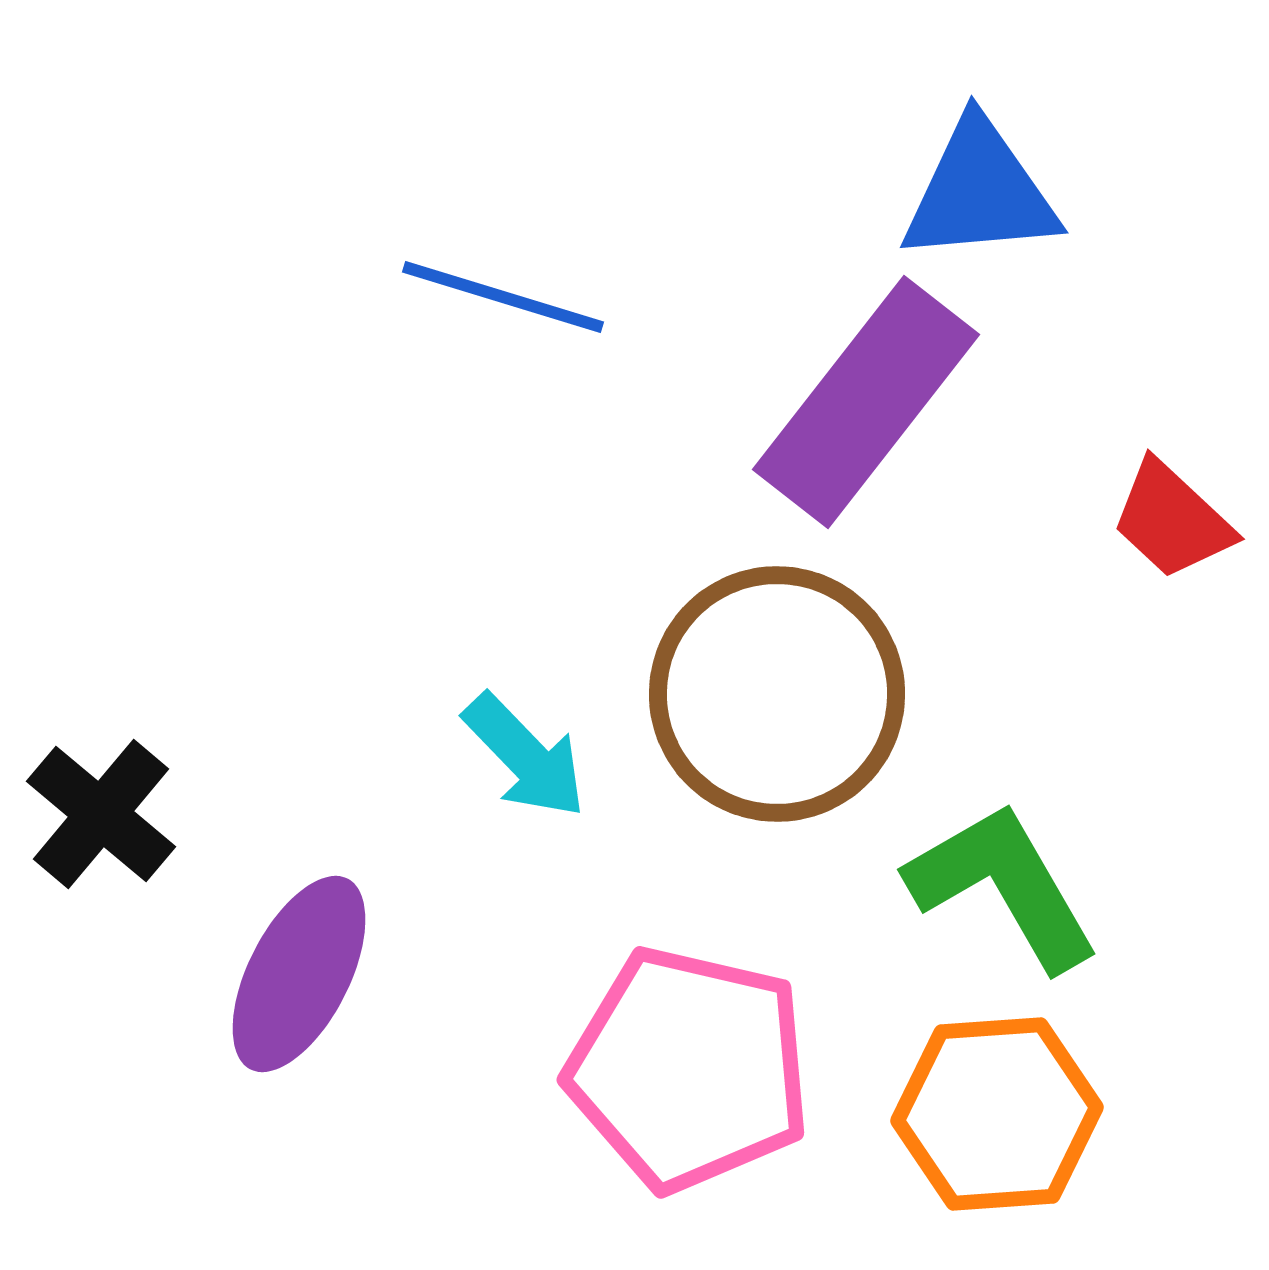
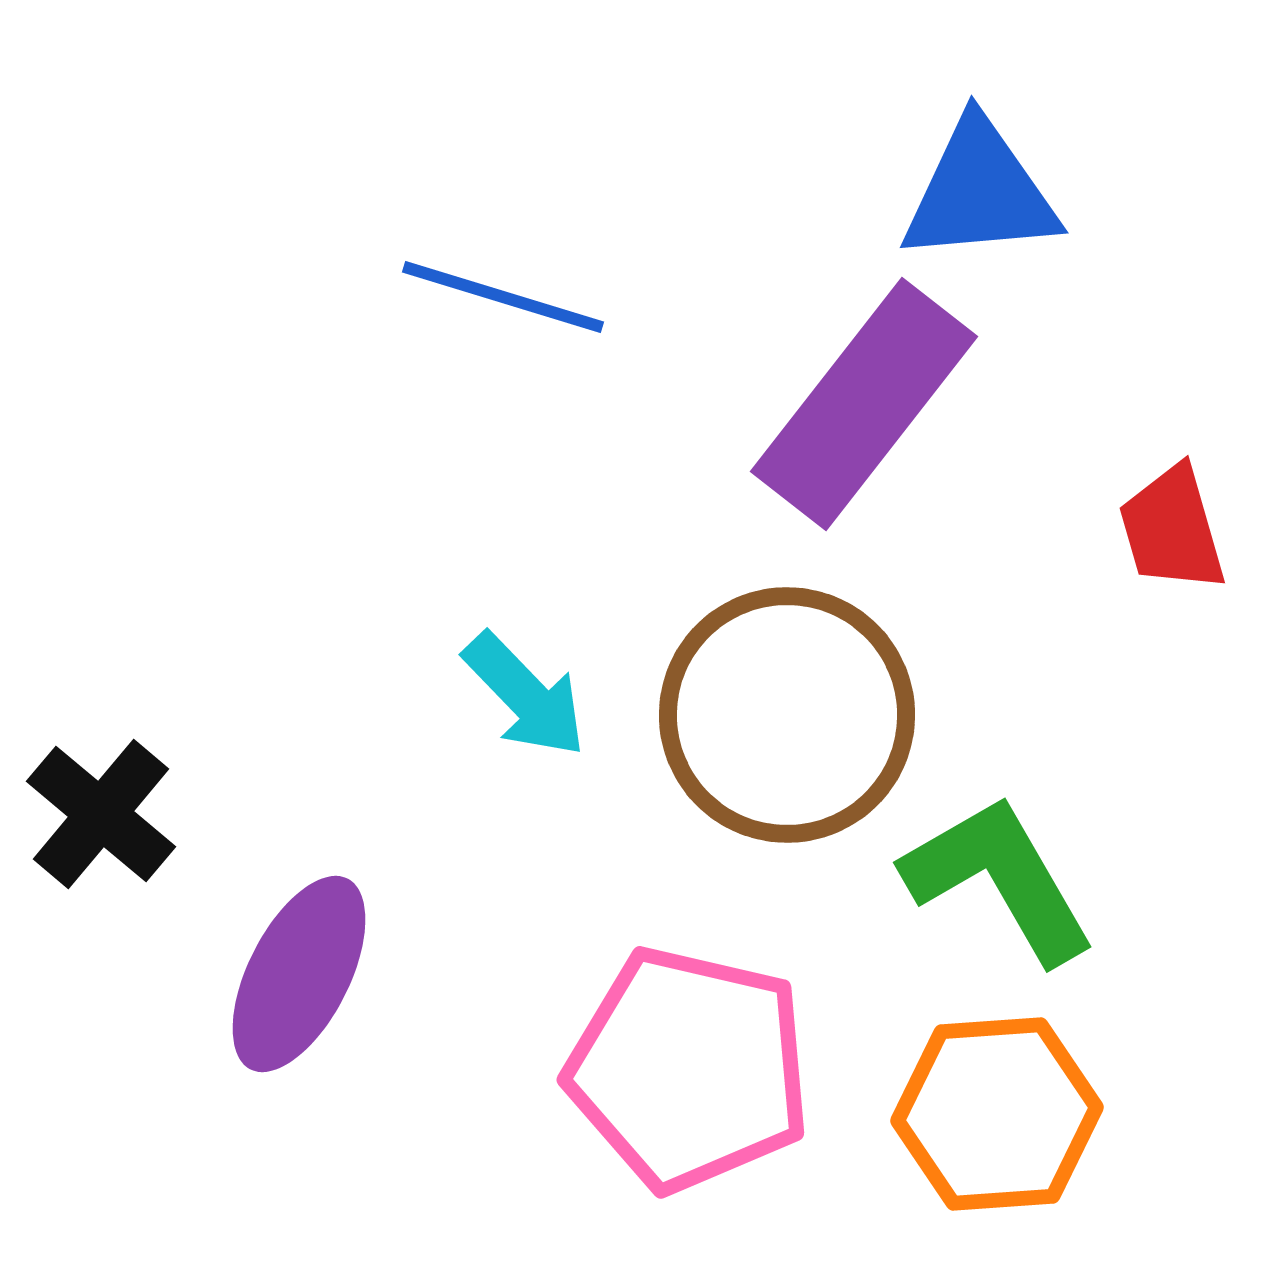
purple rectangle: moved 2 px left, 2 px down
red trapezoid: moved 9 px down; rotated 31 degrees clockwise
brown circle: moved 10 px right, 21 px down
cyan arrow: moved 61 px up
green L-shape: moved 4 px left, 7 px up
